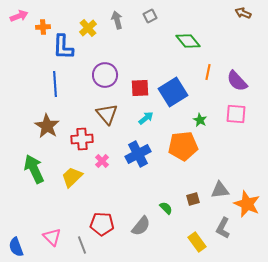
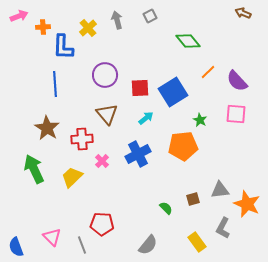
orange line: rotated 35 degrees clockwise
brown star: moved 2 px down
gray semicircle: moved 7 px right, 19 px down
